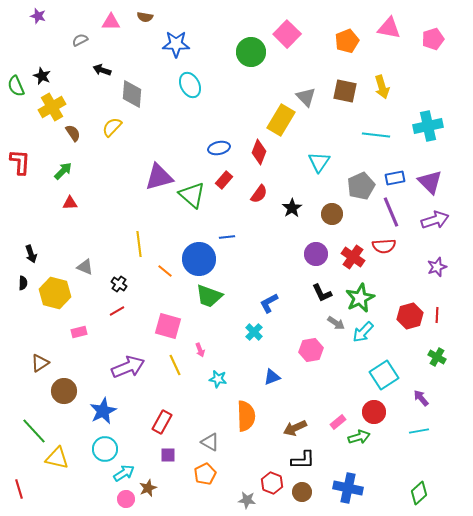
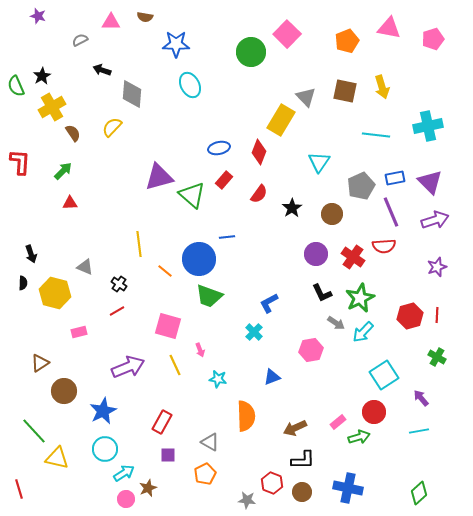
black star at (42, 76): rotated 18 degrees clockwise
